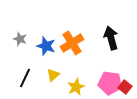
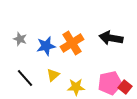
black arrow: rotated 65 degrees counterclockwise
blue star: rotated 30 degrees counterclockwise
black line: rotated 66 degrees counterclockwise
pink pentagon: rotated 20 degrees counterclockwise
yellow star: rotated 24 degrees clockwise
